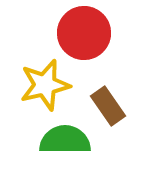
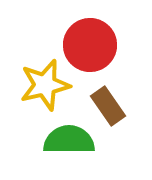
red circle: moved 6 px right, 12 px down
green semicircle: moved 4 px right
